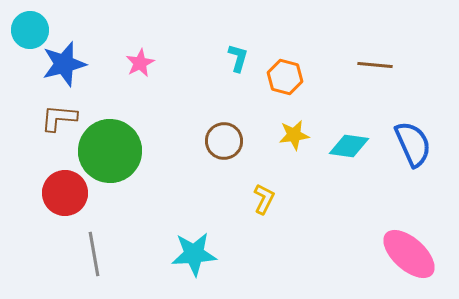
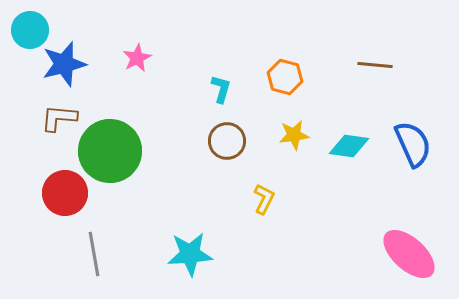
cyan L-shape: moved 17 px left, 31 px down
pink star: moved 3 px left, 5 px up
brown circle: moved 3 px right
cyan star: moved 4 px left
